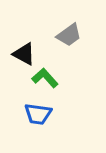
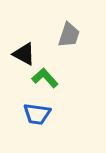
gray trapezoid: rotated 36 degrees counterclockwise
blue trapezoid: moved 1 px left
